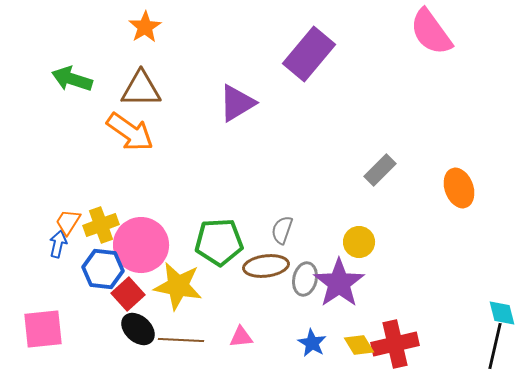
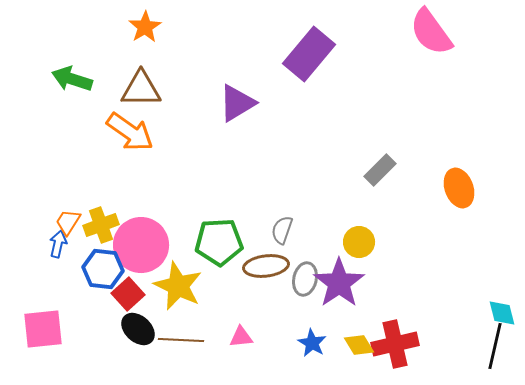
yellow star: rotated 15 degrees clockwise
